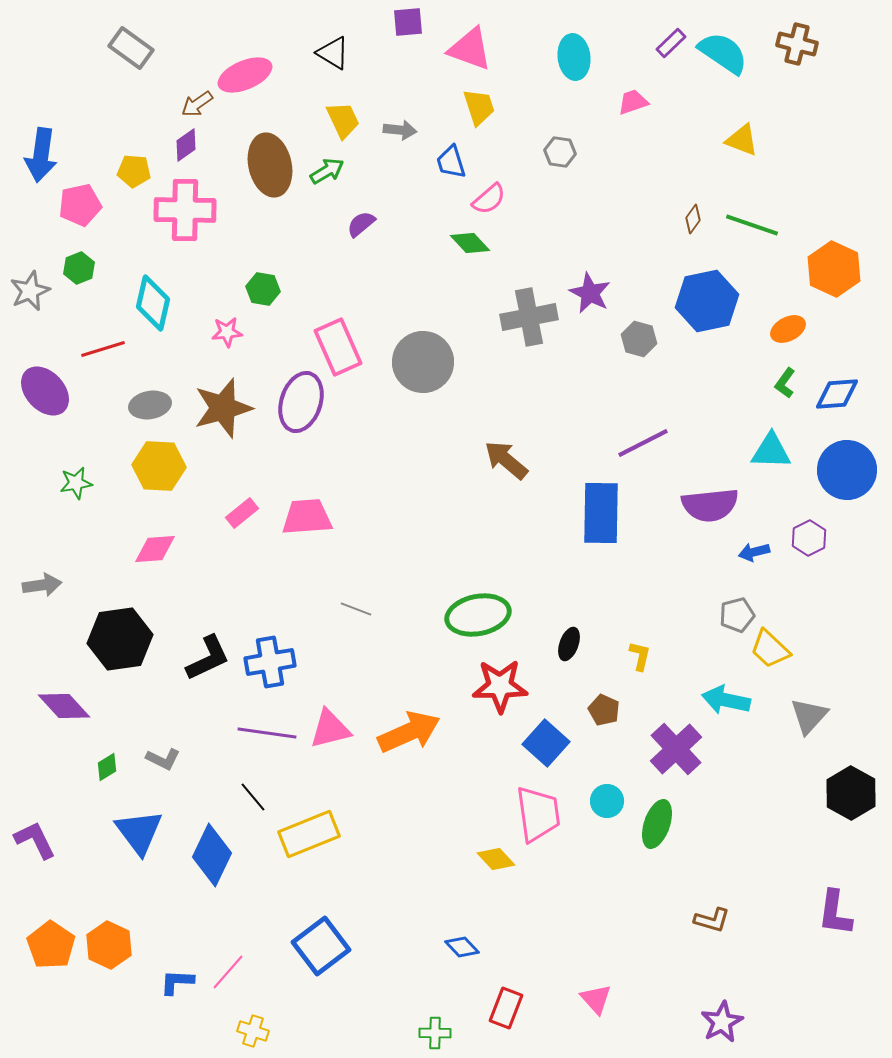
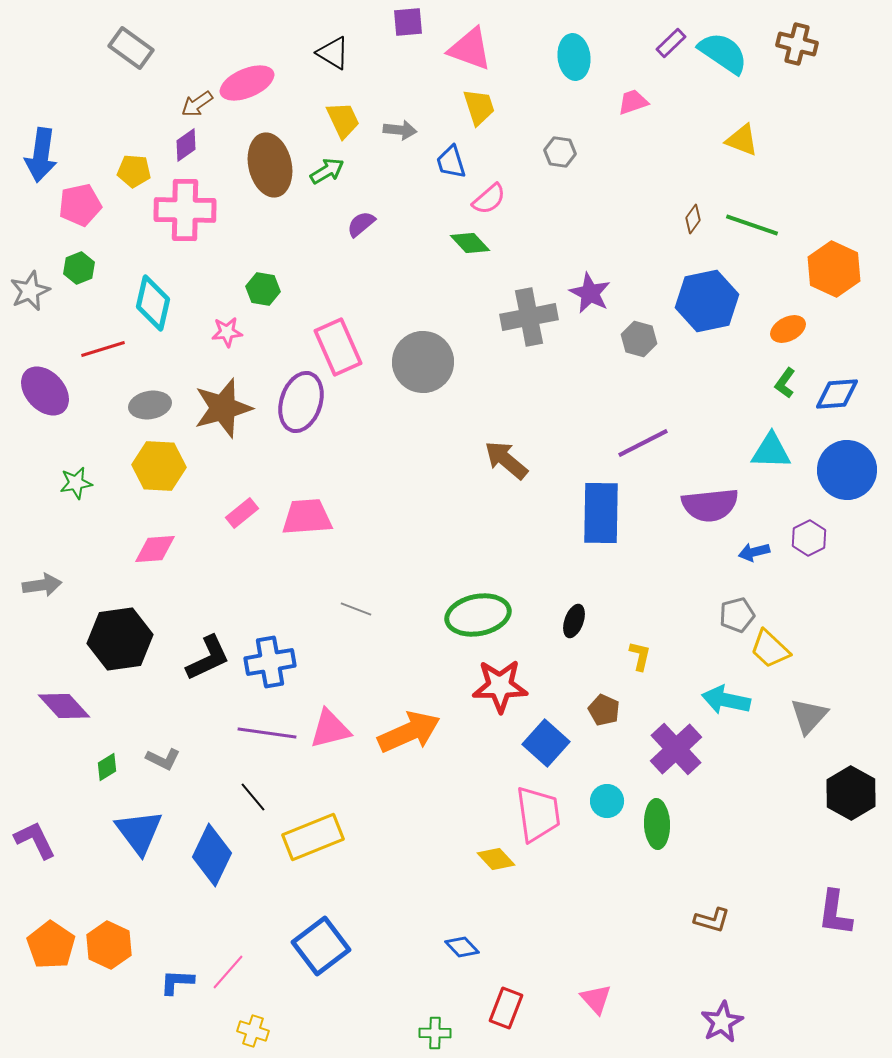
pink ellipse at (245, 75): moved 2 px right, 8 px down
black ellipse at (569, 644): moved 5 px right, 23 px up
green ellipse at (657, 824): rotated 21 degrees counterclockwise
yellow rectangle at (309, 834): moved 4 px right, 3 px down
